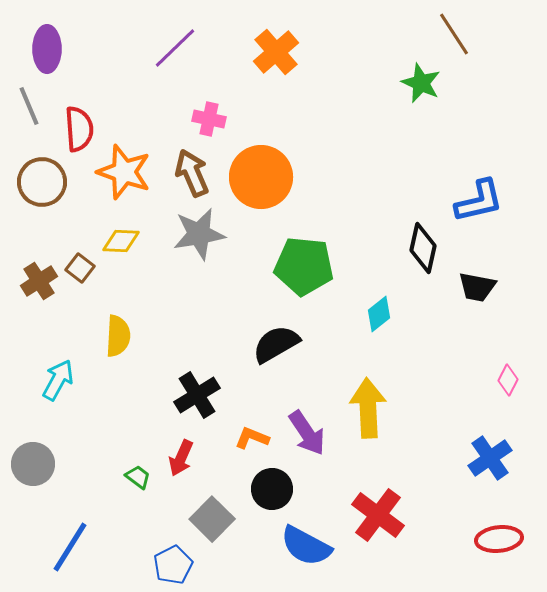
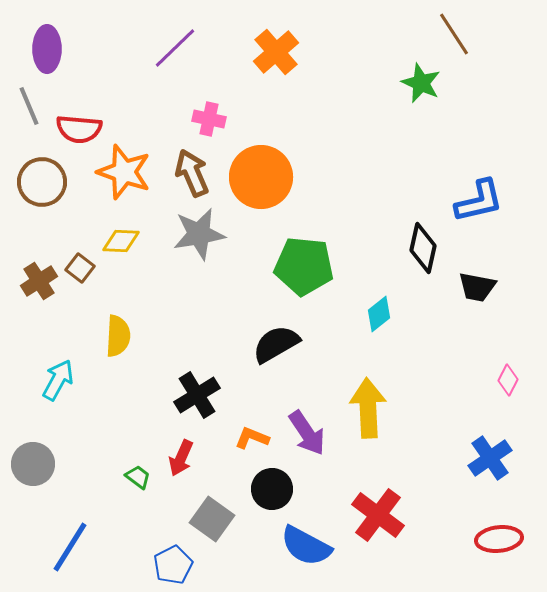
red semicircle: rotated 99 degrees clockwise
gray square: rotated 9 degrees counterclockwise
